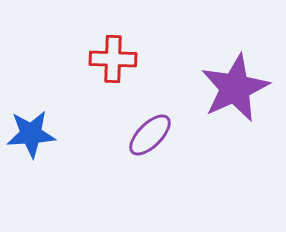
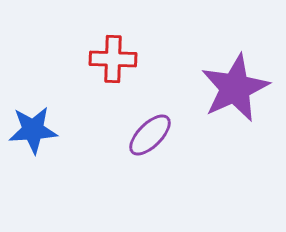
blue star: moved 2 px right, 4 px up
